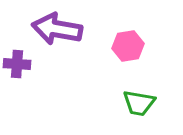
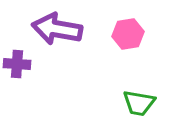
pink hexagon: moved 12 px up
